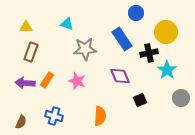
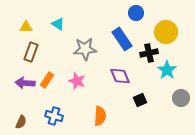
cyan triangle: moved 9 px left; rotated 16 degrees clockwise
